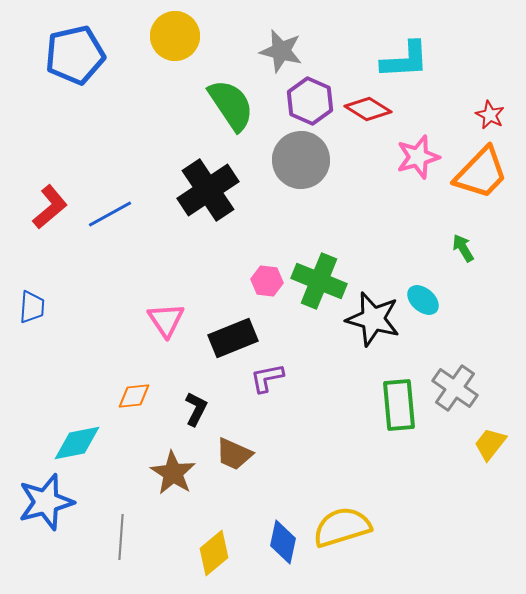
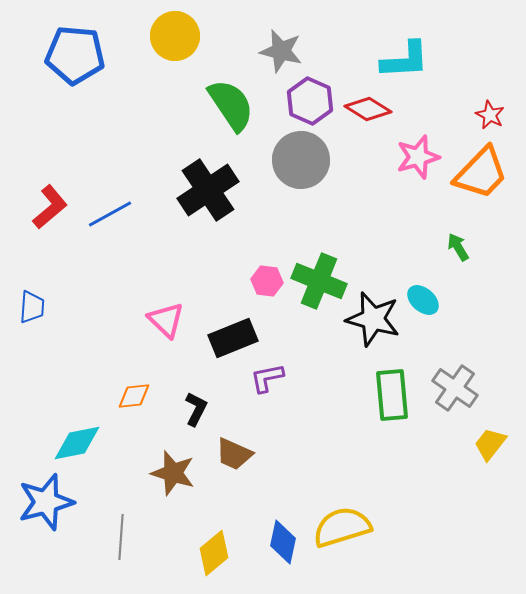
blue pentagon: rotated 18 degrees clockwise
green arrow: moved 5 px left, 1 px up
pink triangle: rotated 12 degrees counterclockwise
green rectangle: moved 7 px left, 10 px up
brown star: rotated 15 degrees counterclockwise
